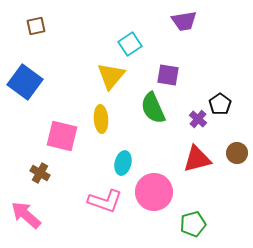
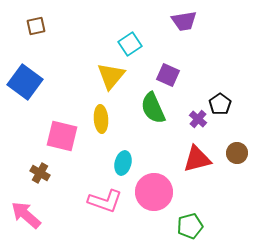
purple square: rotated 15 degrees clockwise
green pentagon: moved 3 px left, 2 px down
